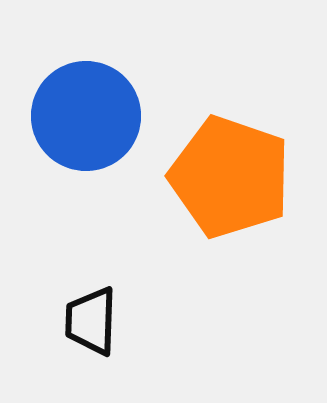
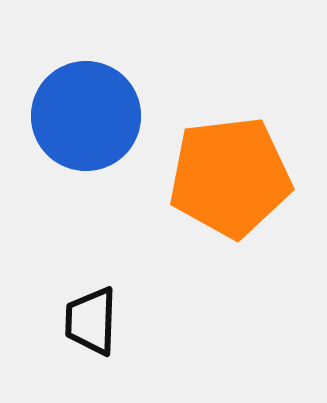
orange pentagon: rotated 26 degrees counterclockwise
